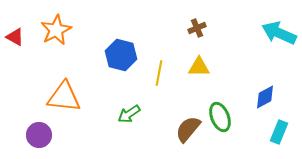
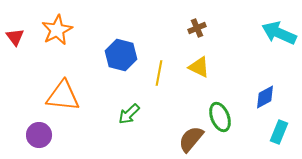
orange star: moved 1 px right
red triangle: rotated 24 degrees clockwise
yellow triangle: rotated 25 degrees clockwise
orange triangle: moved 1 px left, 1 px up
green arrow: rotated 10 degrees counterclockwise
brown semicircle: moved 3 px right, 10 px down
